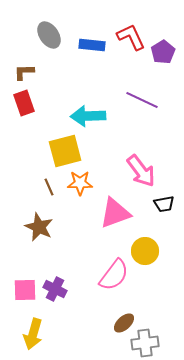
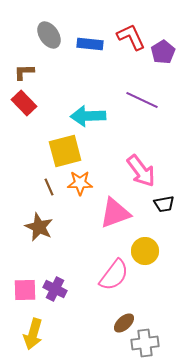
blue rectangle: moved 2 px left, 1 px up
red rectangle: rotated 25 degrees counterclockwise
